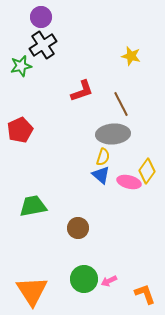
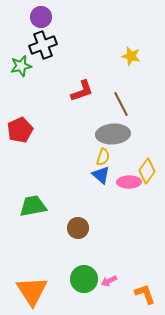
black cross: rotated 12 degrees clockwise
pink ellipse: rotated 15 degrees counterclockwise
